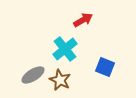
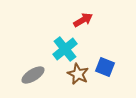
brown star: moved 18 px right, 6 px up
